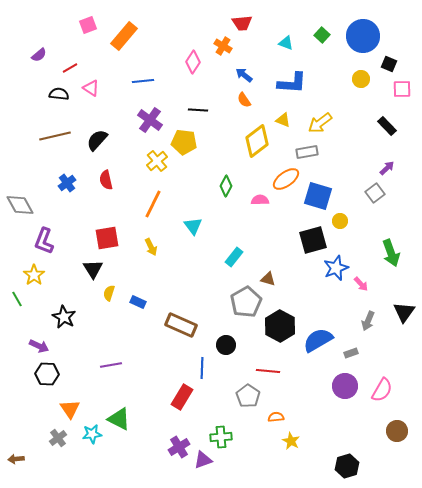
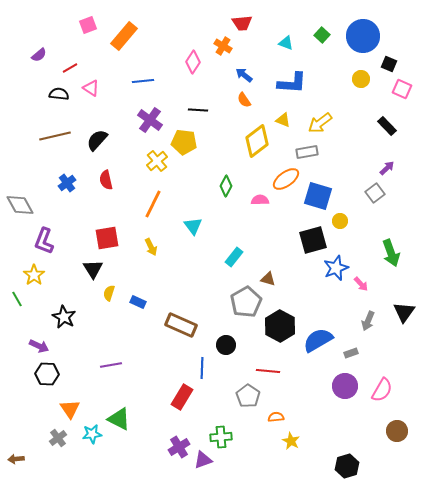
pink square at (402, 89): rotated 24 degrees clockwise
